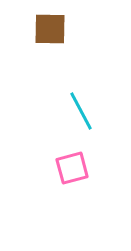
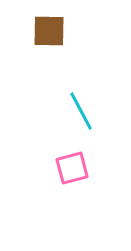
brown square: moved 1 px left, 2 px down
